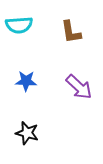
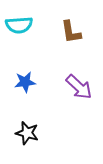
blue star: moved 1 px left, 1 px down; rotated 10 degrees counterclockwise
